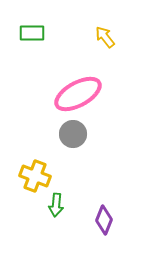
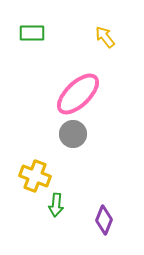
pink ellipse: rotated 15 degrees counterclockwise
